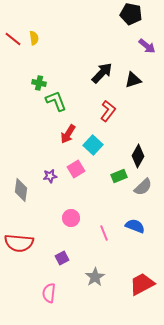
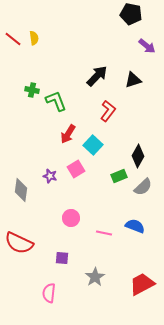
black arrow: moved 5 px left, 3 px down
green cross: moved 7 px left, 7 px down
purple star: rotated 24 degrees clockwise
pink line: rotated 56 degrees counterclockwise
red semicircle: rotated 20 degrees clockwise
purple square: rotated 32 degrees clockwise
